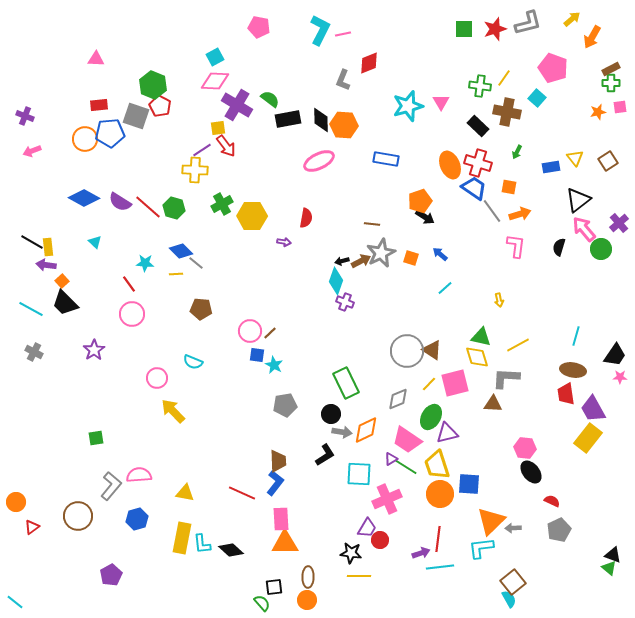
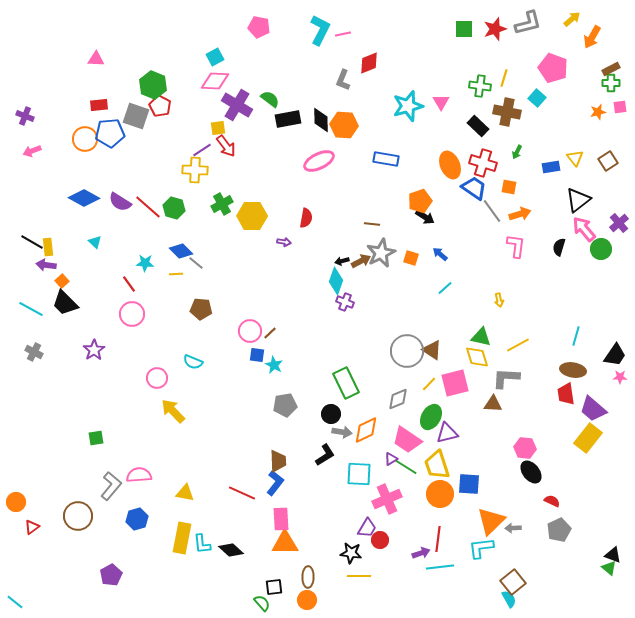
yellow line at (504, 78): rotated 18 degrees counterclockwise
red cross at (478, 163): moved 5 px right
purple trapezoid at (593, 409): rotated 20 degrees counterclockwise
